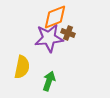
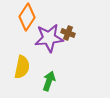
orange diamond: moved 28 px left; rotated 36 degrees counterclockwise
